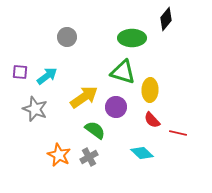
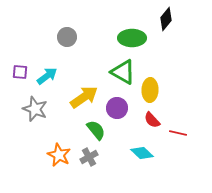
green triangle: rotated 12 degrees clockwise
purple circle: moved 1 px right, 1 px down
green semicircle: moved 1 px right; rotated 15 degrees clockwise
